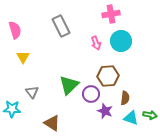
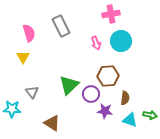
pink semicircle: moved 14 px right, 3 px down
purple star: rotated 14 degrees counterclockwise
cyan triangle: moved 1 px left, 2 px down
